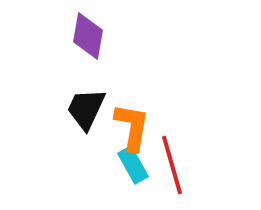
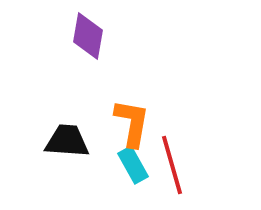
black trapezoid: moved 19 px left, 32 px down; rotated 69 degrees clockwise
orange L-shape: moved 4 px up
